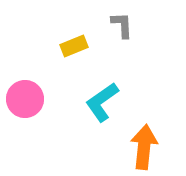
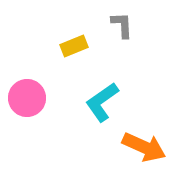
pink circle: moved 2 px right, 1 px up
orange arrow: rotated 108 degrees clockwise
